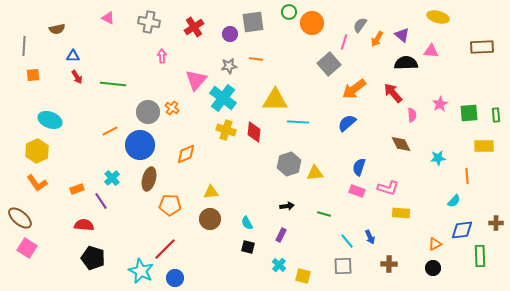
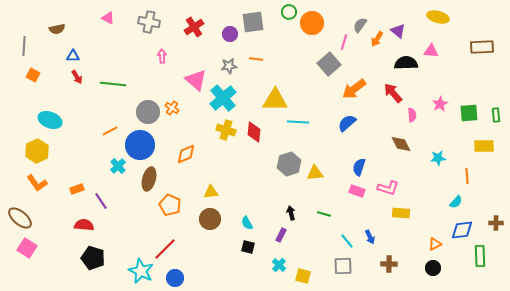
purple triangle at (402, 35): moved 4 px left, 4 px up
orange square at (33, 75): rotated 32 degrees clockwise
pink triangle at (196, 80): rotated 30 degrees counterclockwise
cyan cross at (223, 98): rotated 12 degrees clockwise
cyan cross at (112, 178): moved 6 px right, 12 px up
cyan semicircle at (454, 201): moved 2 px right, 1 px down
orange pentagon at (170, 205): rotated 20 degrees clockwise
black arrow at (287, 206): moved 4 px right, 7 px down; rotated 96 degrees counterclockwise
